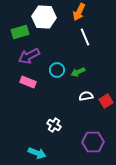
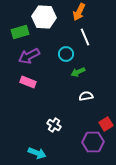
cyan circle: moved 9 px right, 16 px up
red square: moved 23 px down
